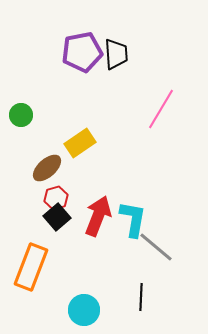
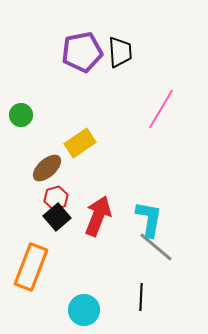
black trapezoid: moved 4 px right, 2 px up
cyan L-shape: moved 16 px right
